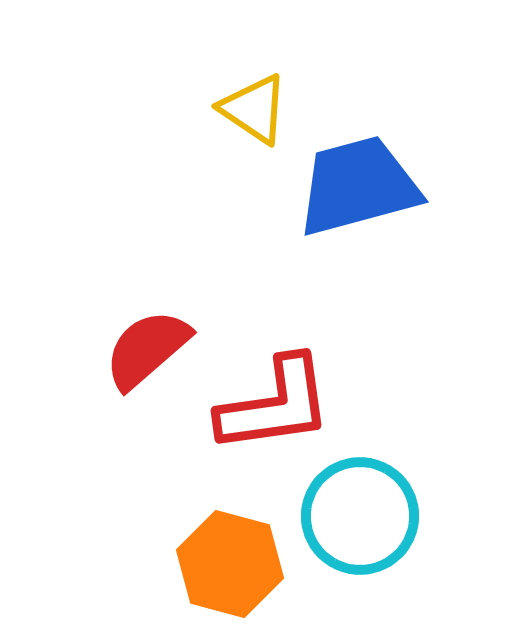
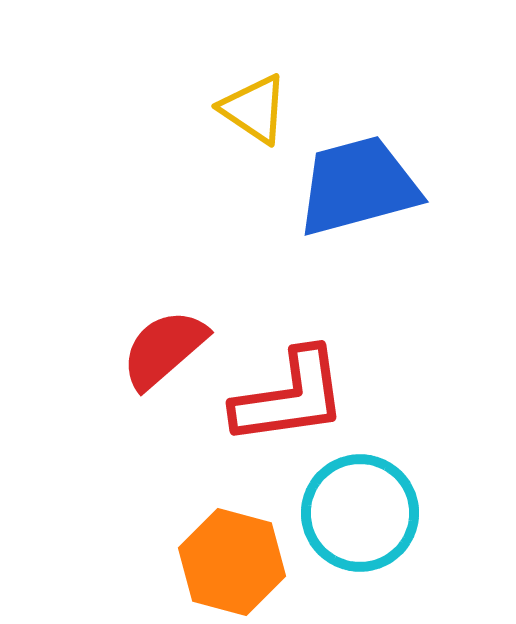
red semicircle: moved 17 px right
red L-shape: moved 15 px right, 8 px up
cyan circle: moved 3 px up
orange hexagon: moved 2 px right, 2 px up
